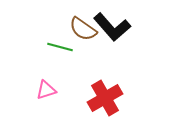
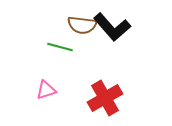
brown semicircle: moved 1 px left, 4 px up; rotated 28 degrees counterclockwise
